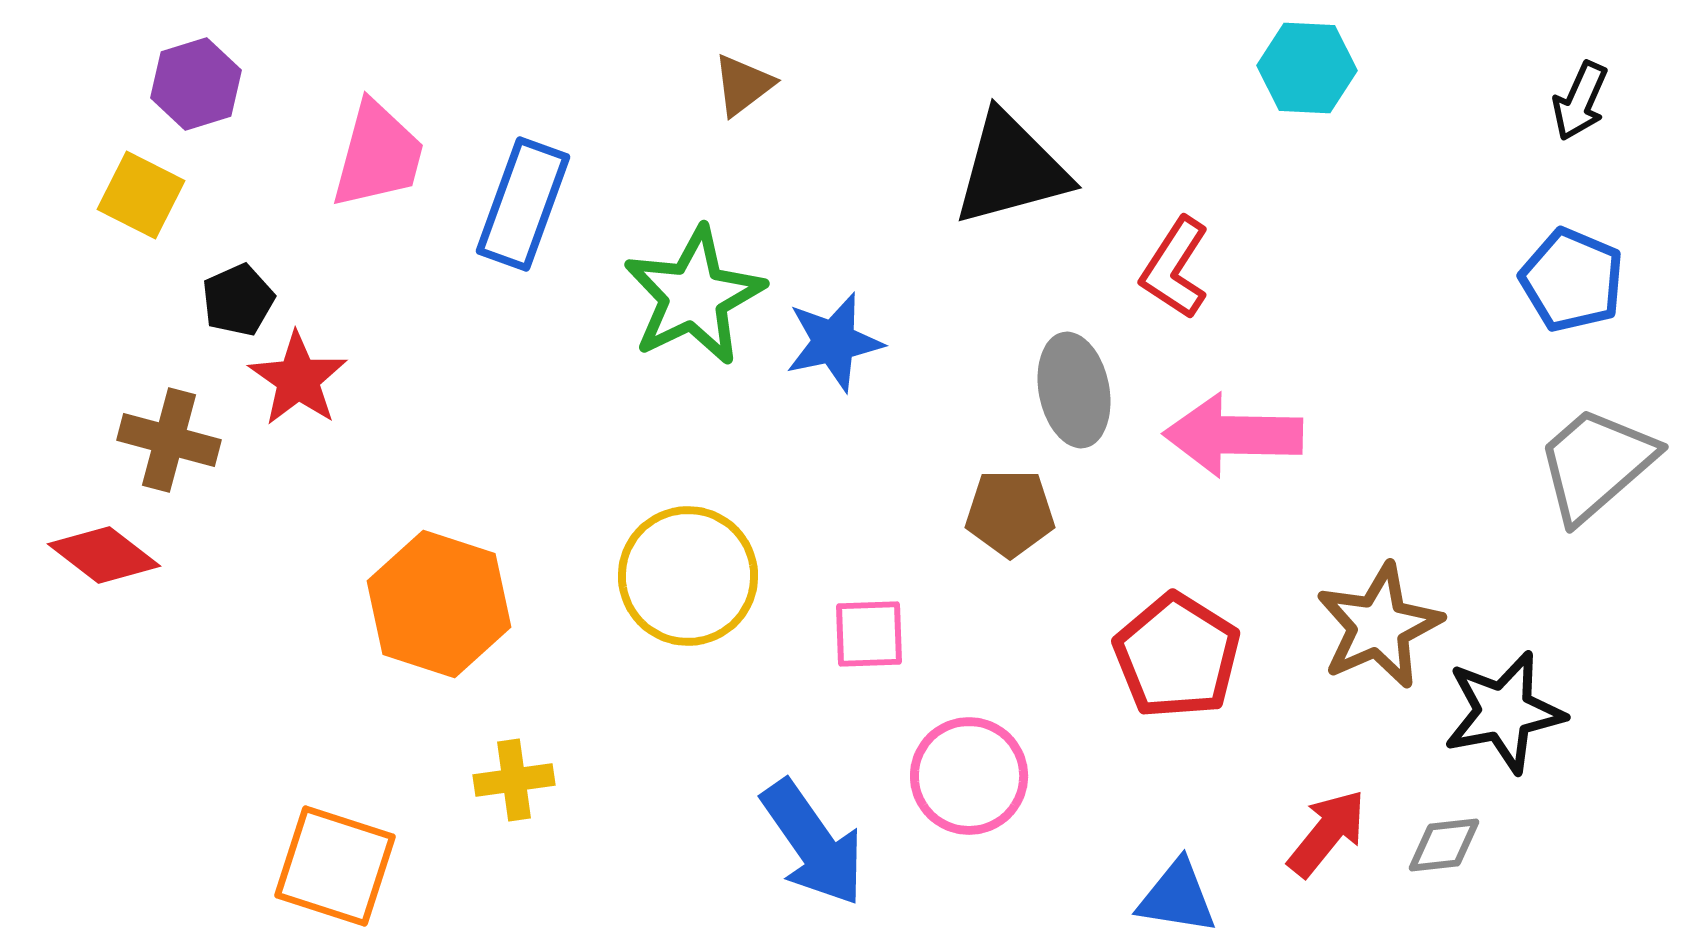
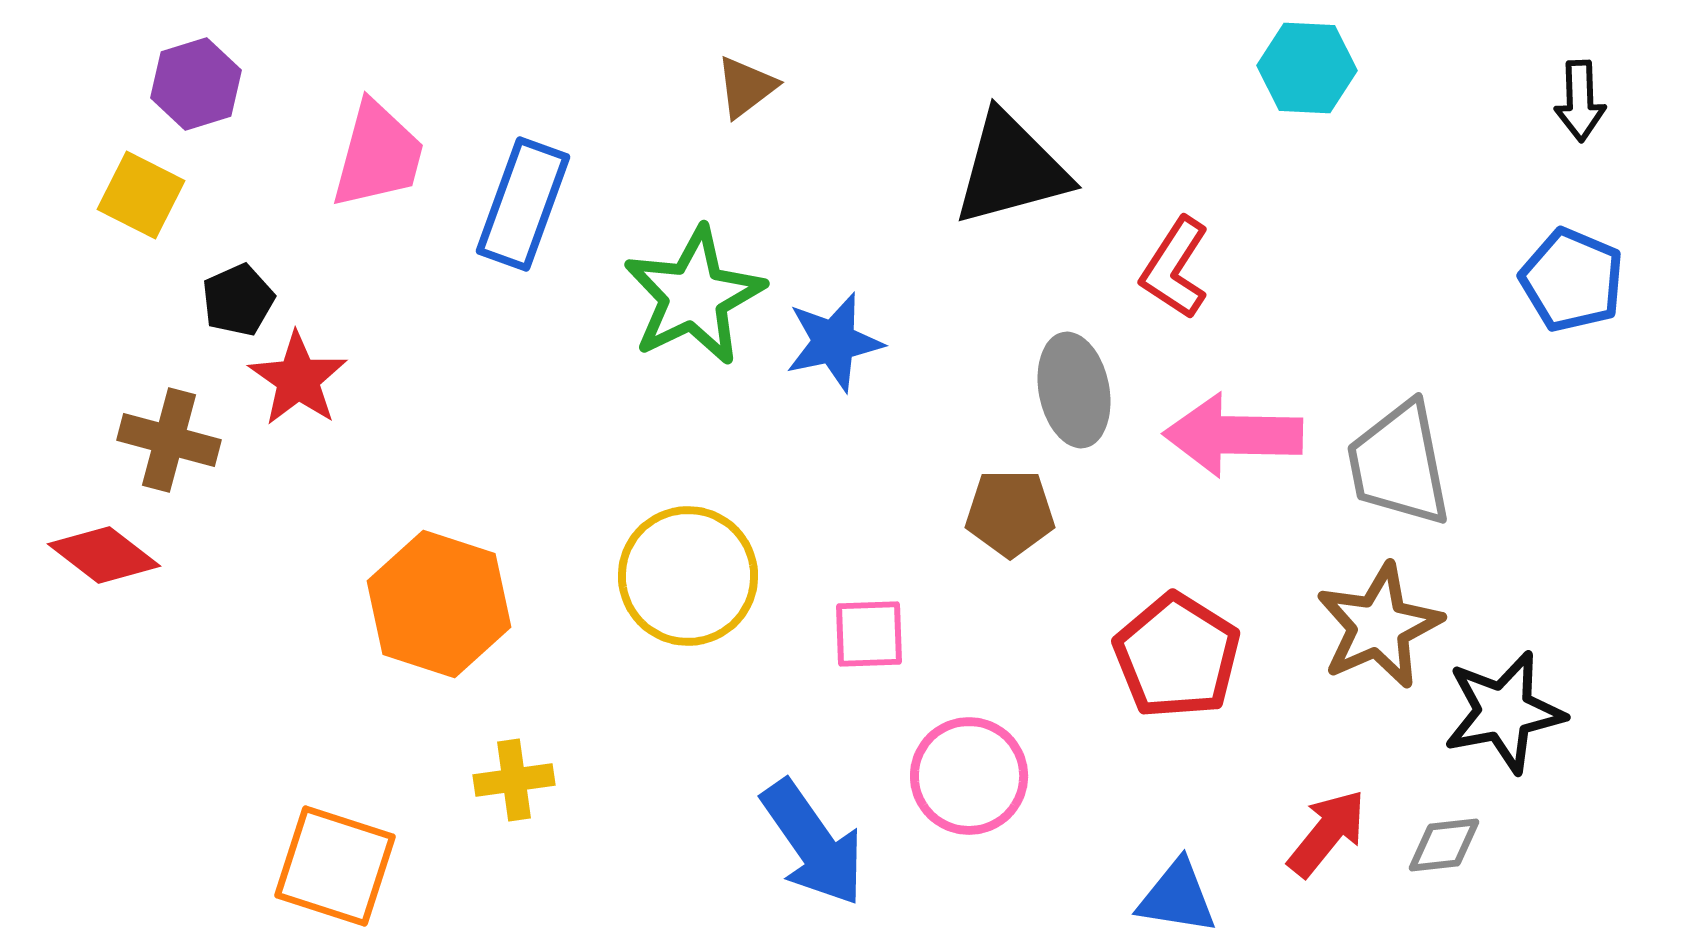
brown triangle: moved 3 px right, 2 px down
black arrow: rotated 26 degrees counterclockwise
gray trapezoid: moved 197 px left; rotated 60 degrees counterclockwise
